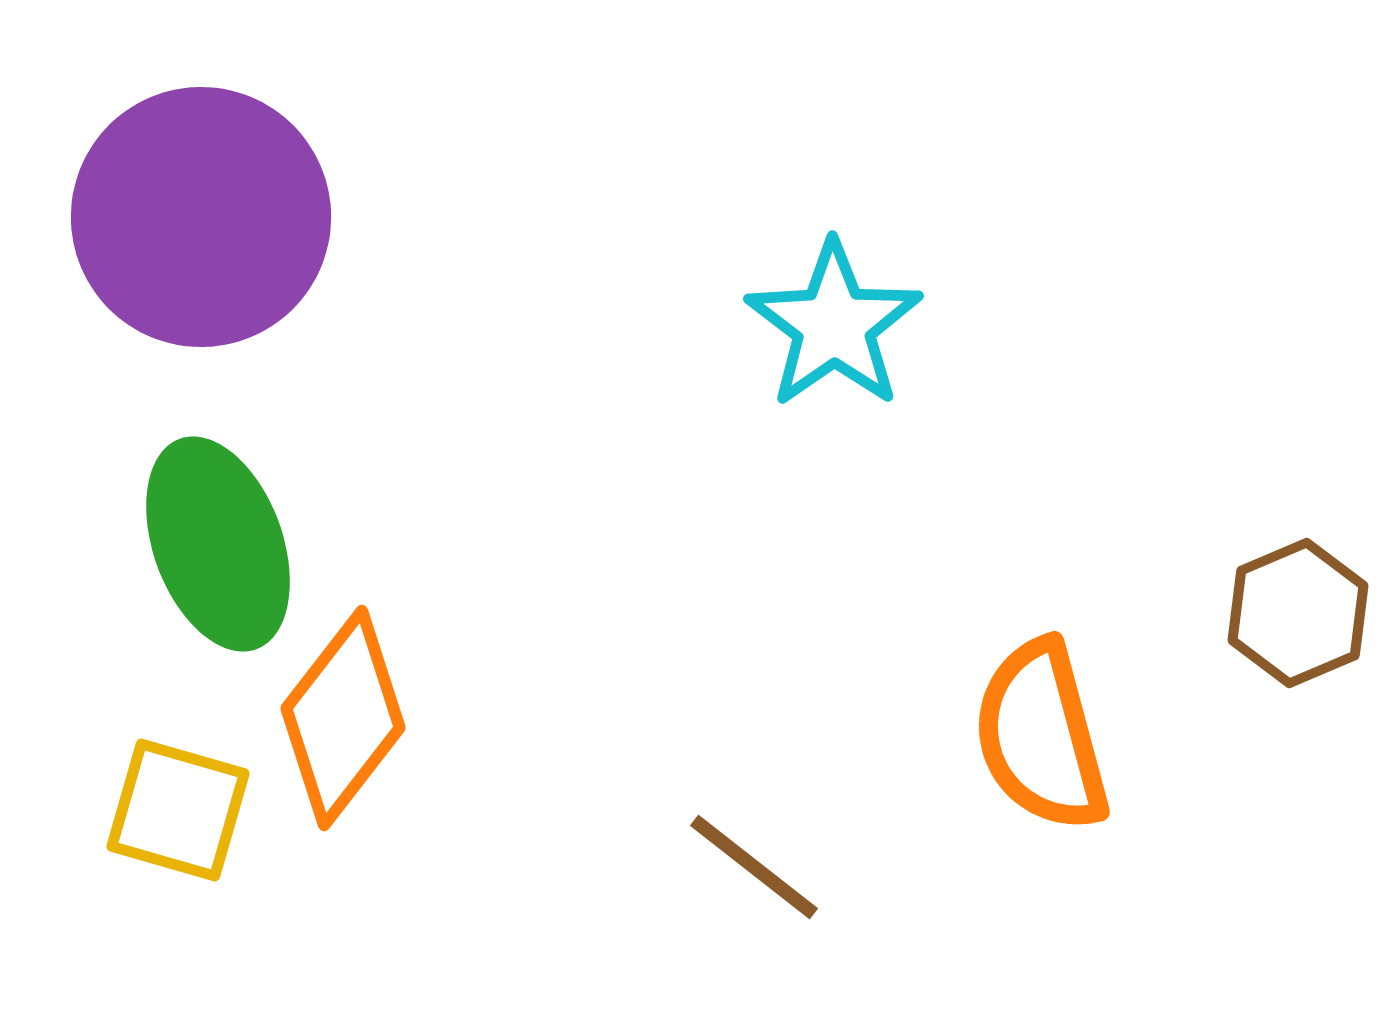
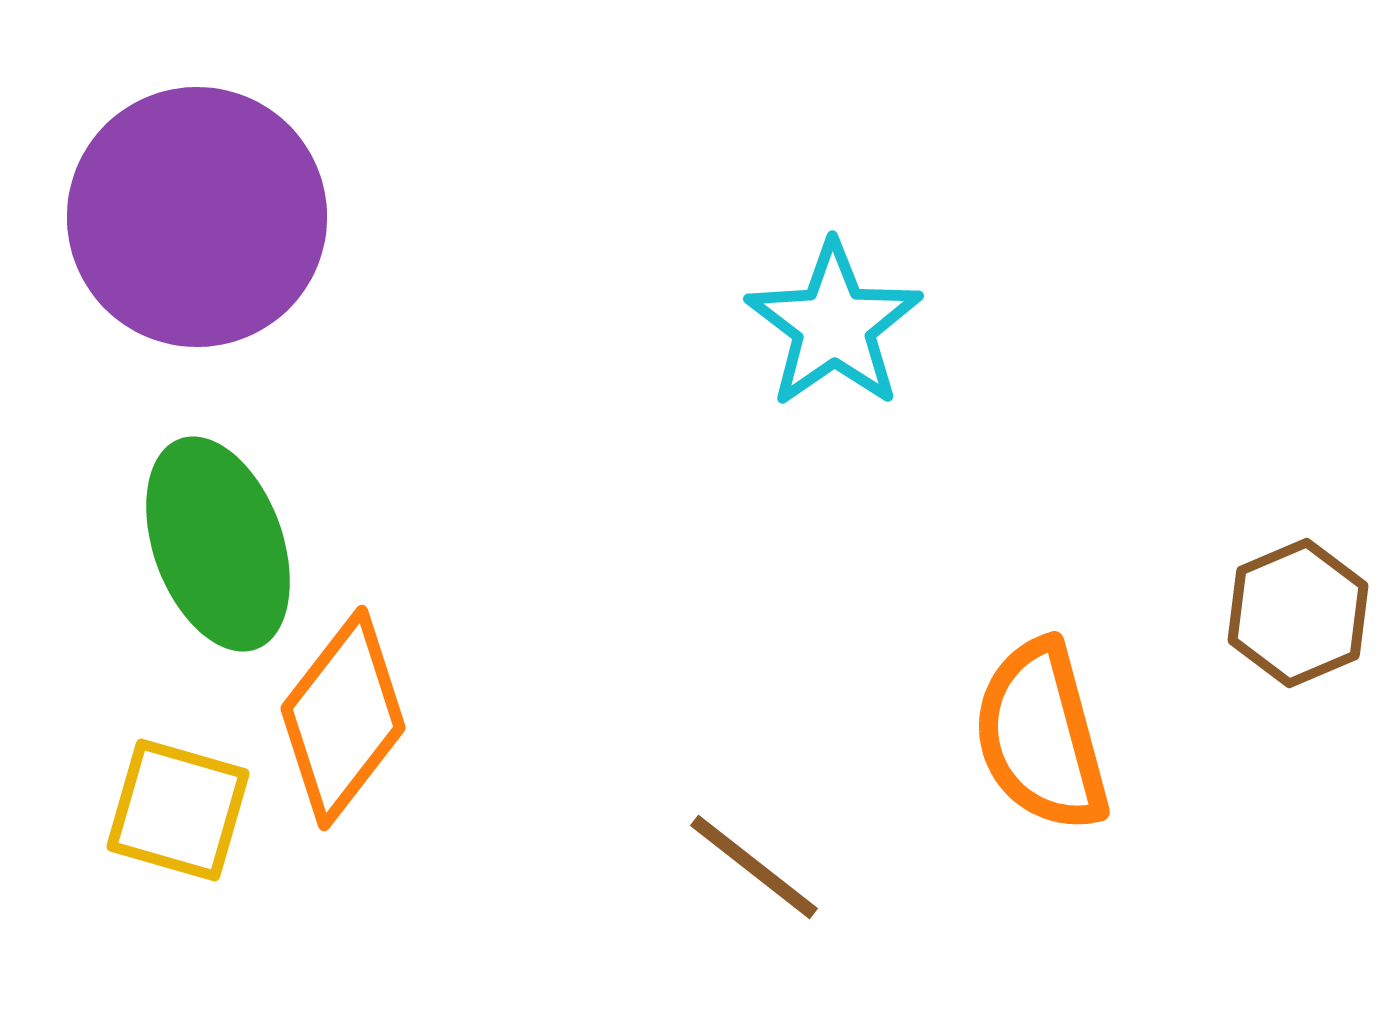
purple circle: moved 4 px left
